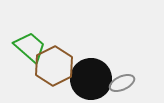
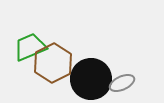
green trapezoid: rotated 64 degrees counterclockwise
brown hexagon: moved 1 px left, 3 px up
